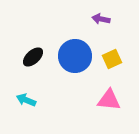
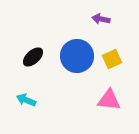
blue circle: moved 2 px right
